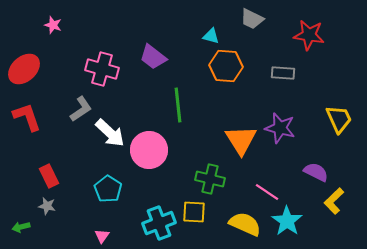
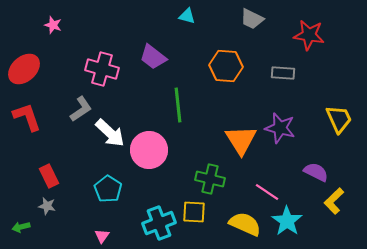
cyan triangle: moved 24 px left, 20 px up
